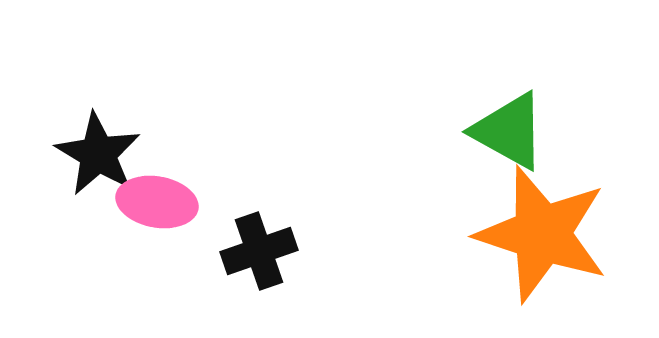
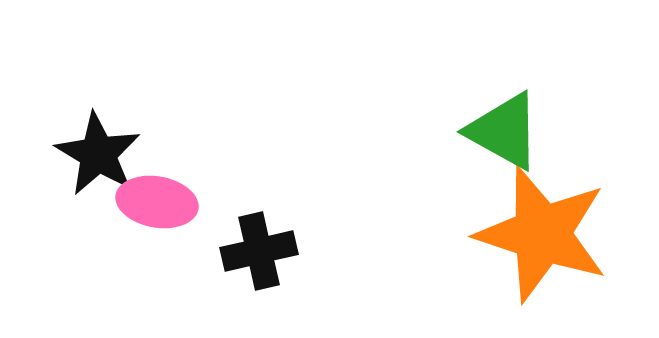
green triangle: moved 5 px left
black cross: rotated 6 degrees clockwise
